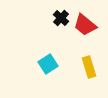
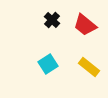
black cross: moved 9 px left, 2 px down
yellow rectangle: rotated 35 degrees counterclockwise
